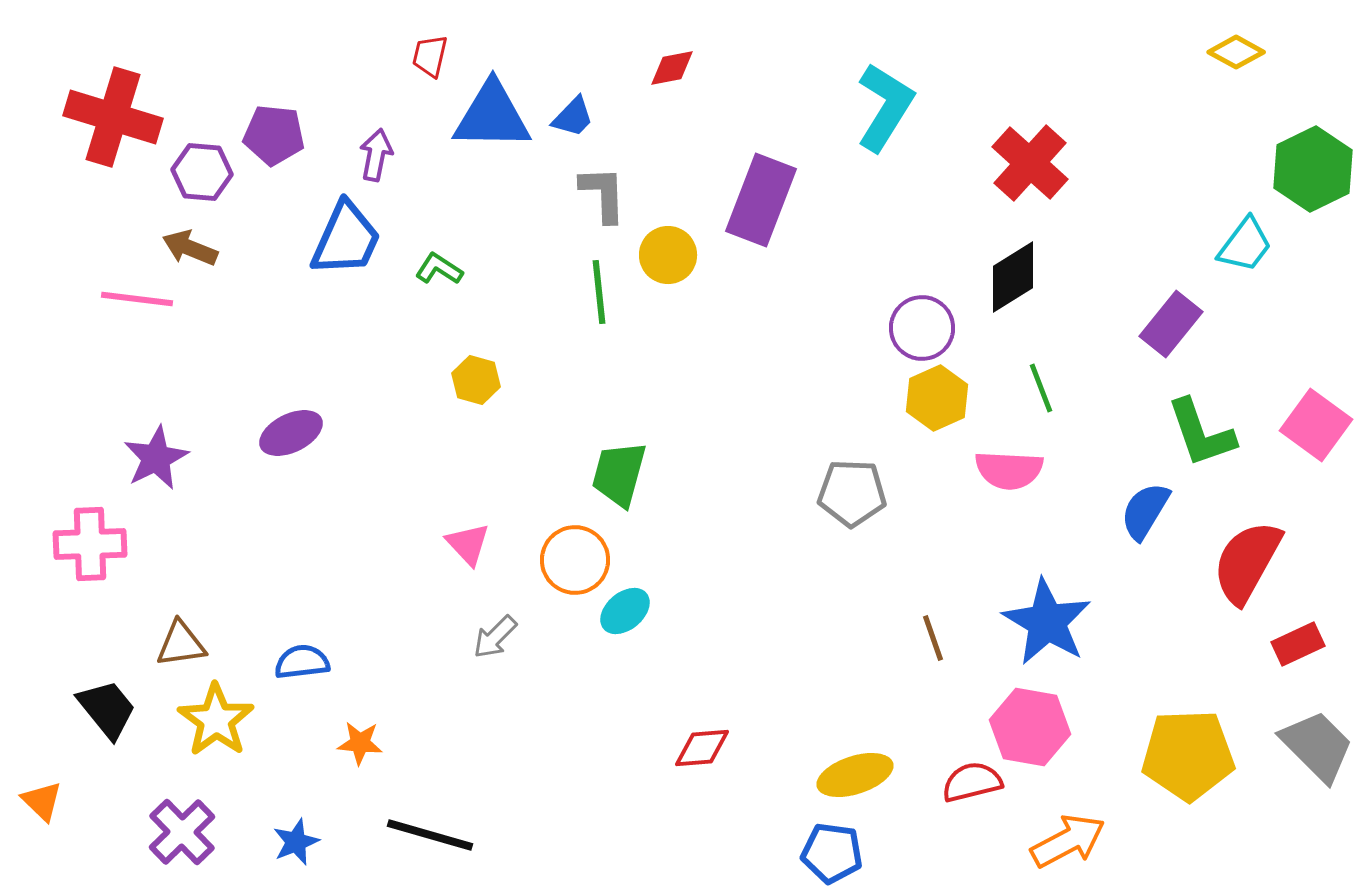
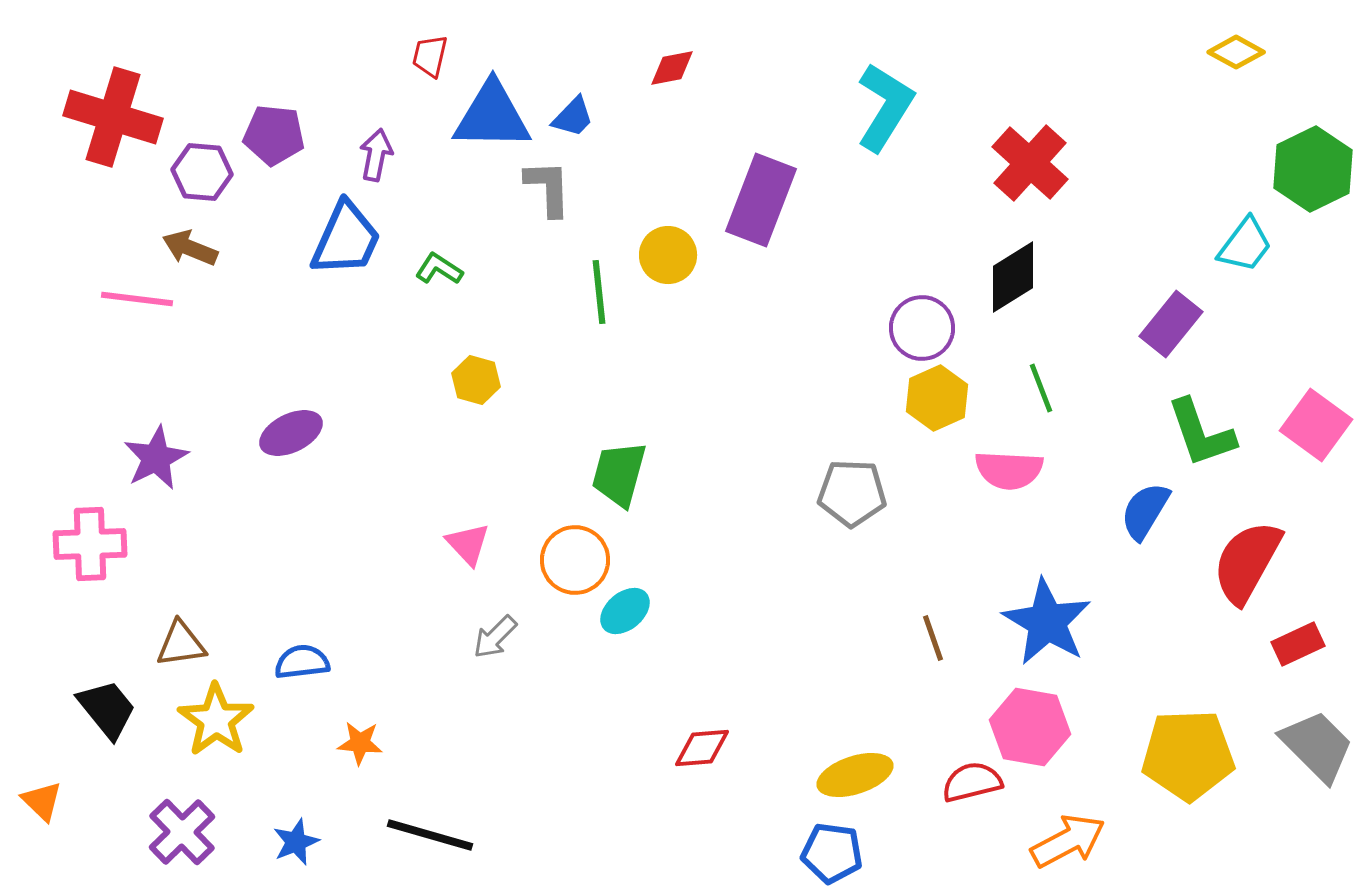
gray L-shape at (603, 194): moved 55 px left, 6 px up
